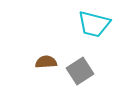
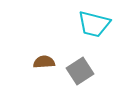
brown semicircle: moved 2 px left
